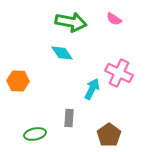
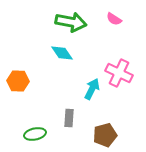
brown pentagon: moved 4 px left; rotated 20 degrees clockwise
